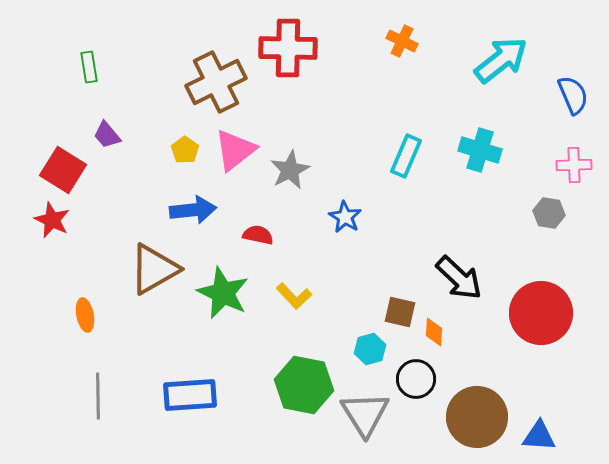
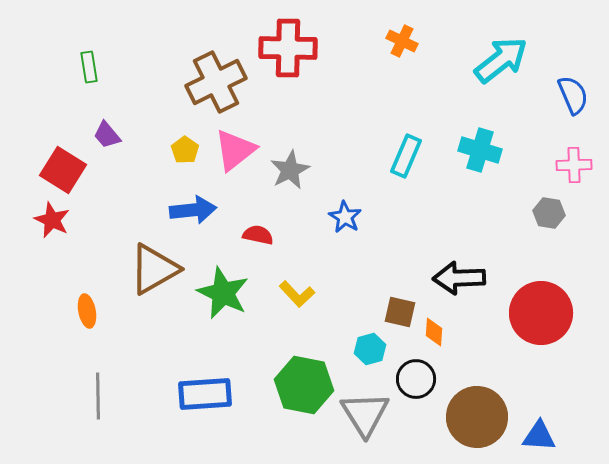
black arrow: rotated 135 degrees clockwise
yellow L-shape: moved 3 px right, 2 px up
orange ellipse: moved 2 px right, 4 px up
blue rectangle: moved 15 px right, 1 px up
